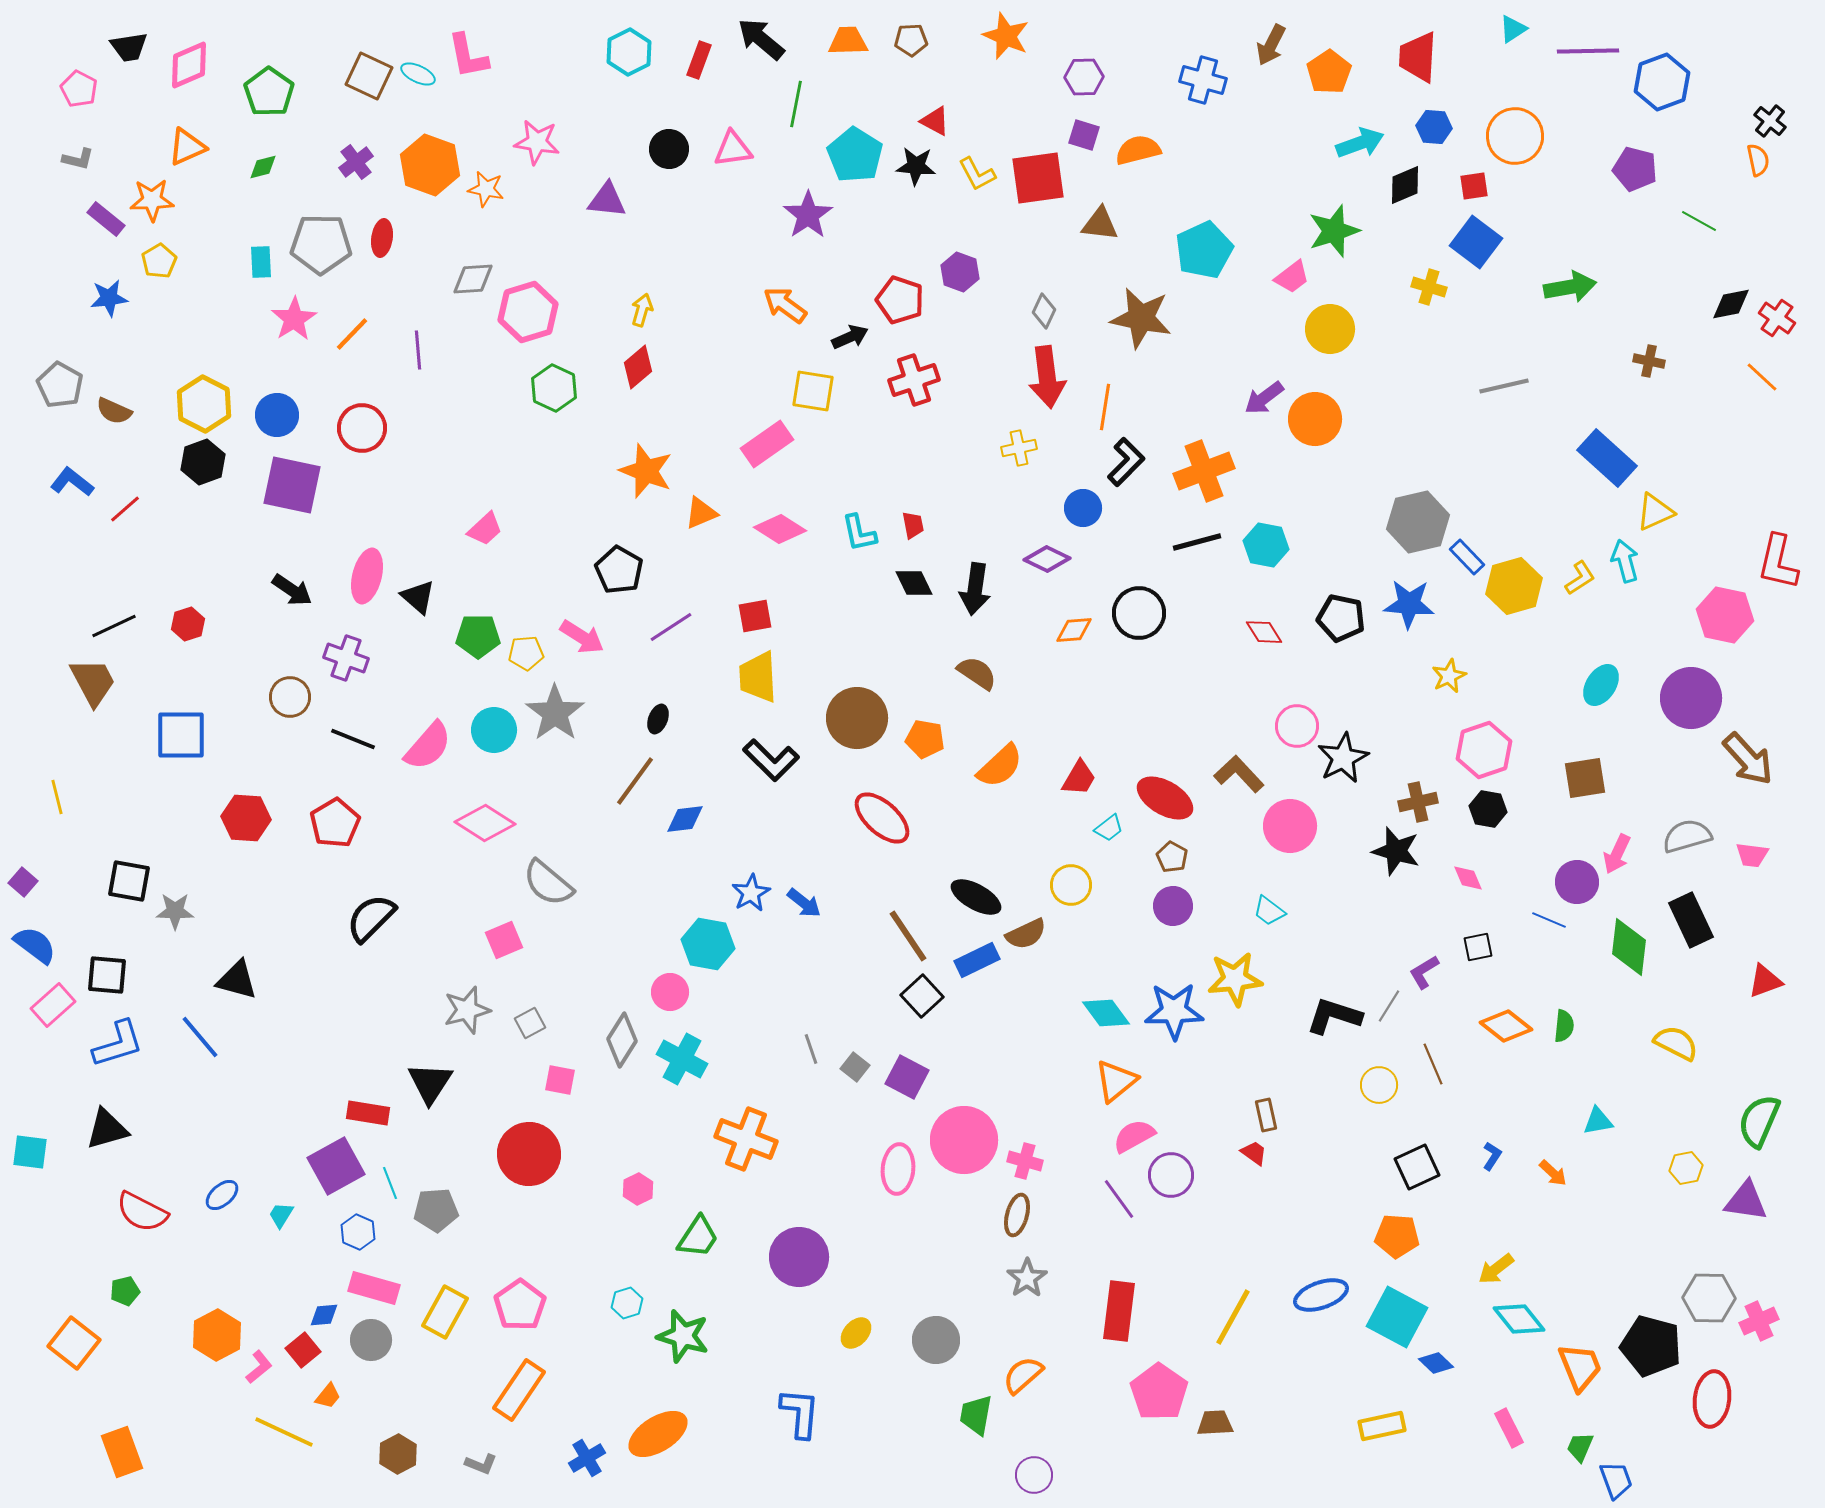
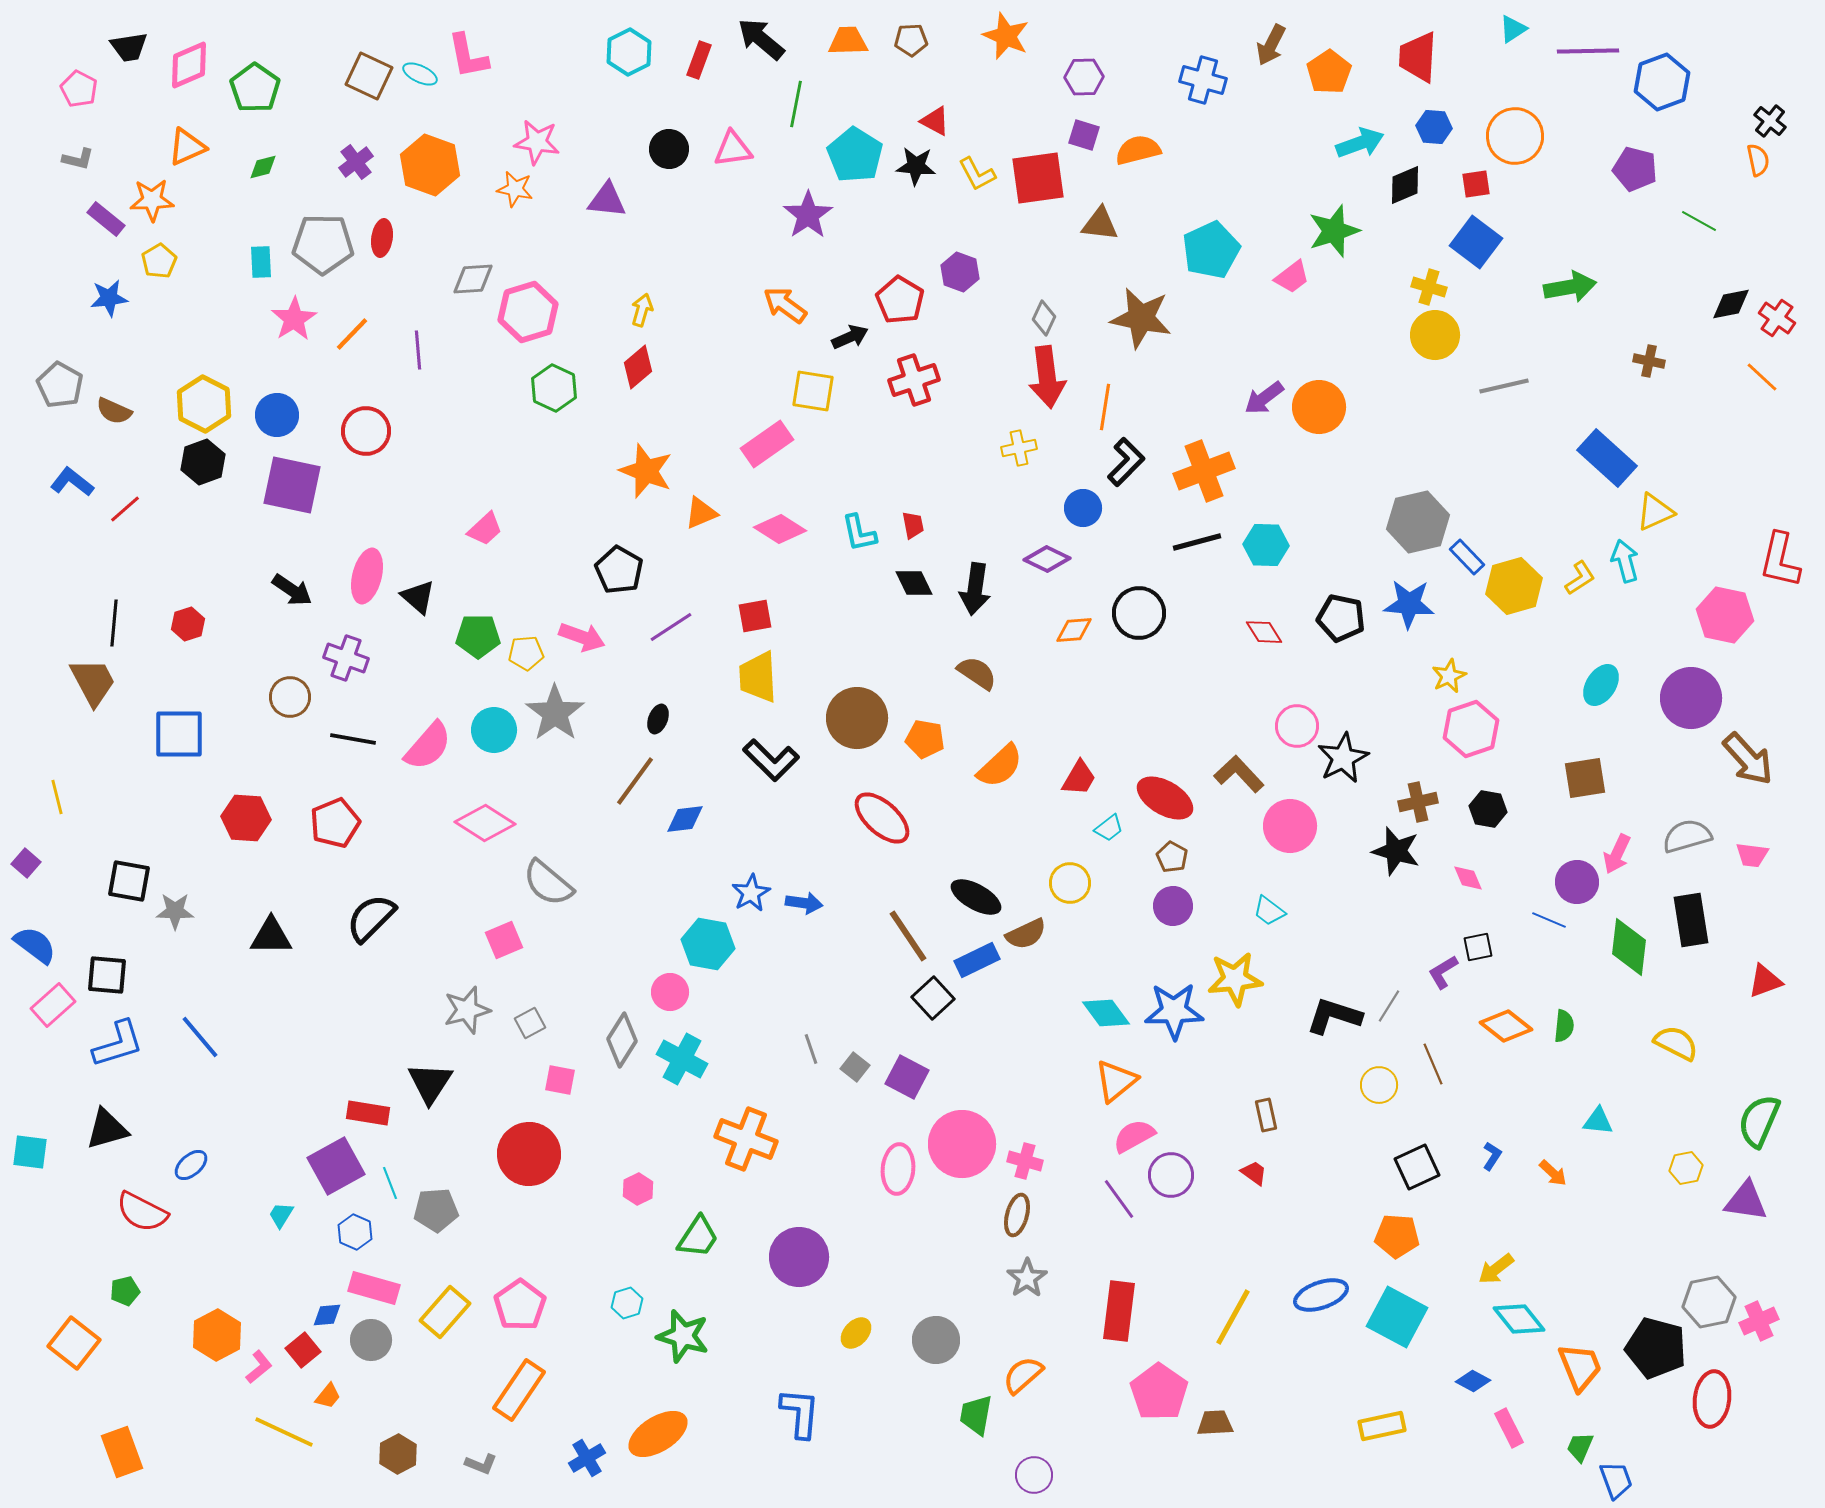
cyan ellipse at (418, 74): moved 2 px right
green pentagon at (269, 92): moved 14 px left, 4 px up
red square at (1474, 186): moved 2 px right, 2 px up
orange star at (486, 189): moved 29 px right
gray pentagon at (321, 244): moved 2 px right
cyan pentagon at (1204, 250): moved 7 px right
red pentagon at (900, 300): rotated 12 degrees clockwise
gray diamond at (1044, 311): moved 7 px down
yellow circle at (1330, 329): moved 105 px right, 6 px down
orange circle at (1315, 419): moved 4 px right, 12 px up
red circle at (362, 428): moved 4 px right, 3 px down
cyan hexagon at (1266, 545): rotated 9 degrees counterclockwise
red L-shape at (1778, 562): moved 2 px right, 2 px up
black line at (114, 626): moved 3 px up; rotated 60 degrees counterclockwise
pink arrow at (582, 637): rotated 12 degrees counterclockwise
blue square at (181, 735): moved 2 px left, 1 px up
black line at (353, 739): rotated 12 degrees counterclockwise
pink hexagon at (1484, 750): moved 13 px left, 21 px up
red pentagon at (335, 823): rotated 9 degrees clockwise
purple square at (23, 882): moved 3 px right, 19 px up
yellow circle at (1071, 885): moved 1 px left, 2 px up
blue arrow at (804, 903): rotated 30 degrees counterclockwise
black rectangle at (1691, 920): rotated 16 degrees clockwise
purple L-shape at (1424, 972): moved 19 px right
black triangle at (237, 980): moved 34 px right, 44 px up; rotated 15 degrees counterclockwise
black square at (922, 996): moved 11 px right, 2 px down
cyan triangle at (1598, 1121): rotated 16 degrees clockwise
pink circle at (964, 1140): moved 2 px left, 4 px down
red trapezoid at (1254, 1153): moved 20 px down
blue ellipse at (222, 1195): moved 31 px left, 30 px up
blue hexagon at (358, 1232): moved 3 px left
gray hexagon at (1709, 1298): moved 4 px down; rotated 12 degrees counterclockwise
yellow rectangle at (445, 1312): rotated 12 degrees clockwise
blue diamond at (324, 1315): moved 3 px right
black pentagon at (1651, 1346): moved 5 px right, 2 px down
blue diamond at (1436, 1363): moved 37 px right, 18 px down; rotated 16 degrees counterclockwise
